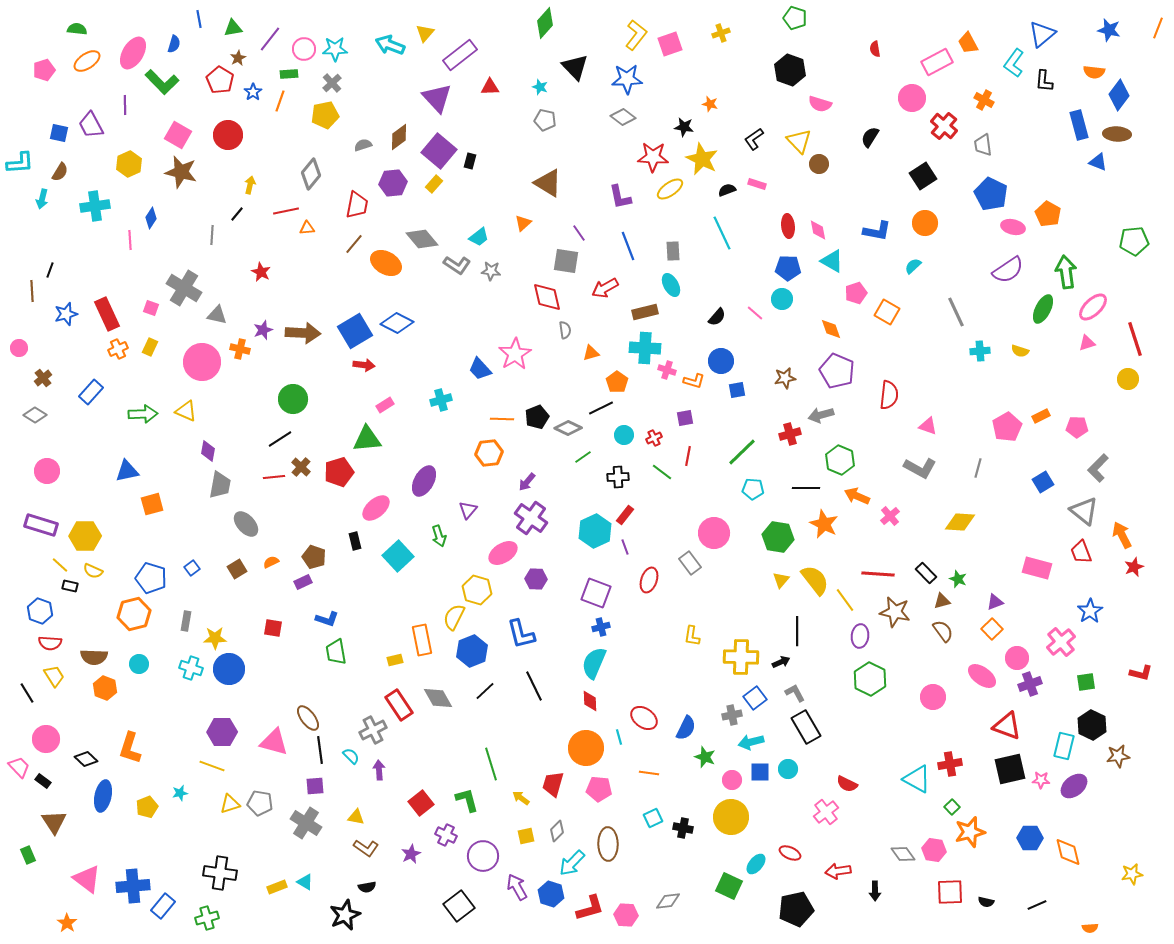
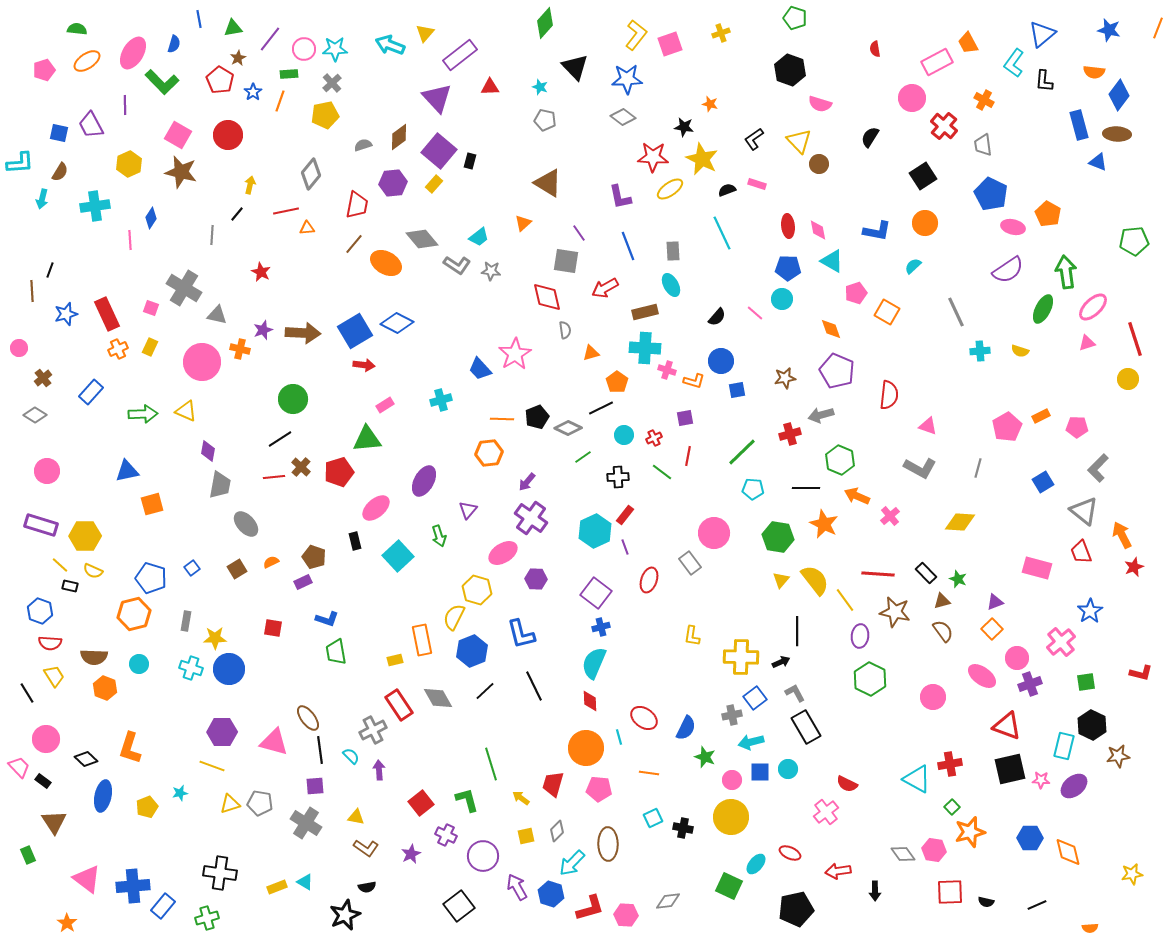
purple square at (596, 593): rotated 16 degrees clockwise
